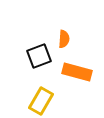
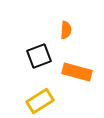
orange semicircle: moved 2 px right, 9 px up
yellow rectangle: moved 1 px left; rotated 28 degrees clockwise
